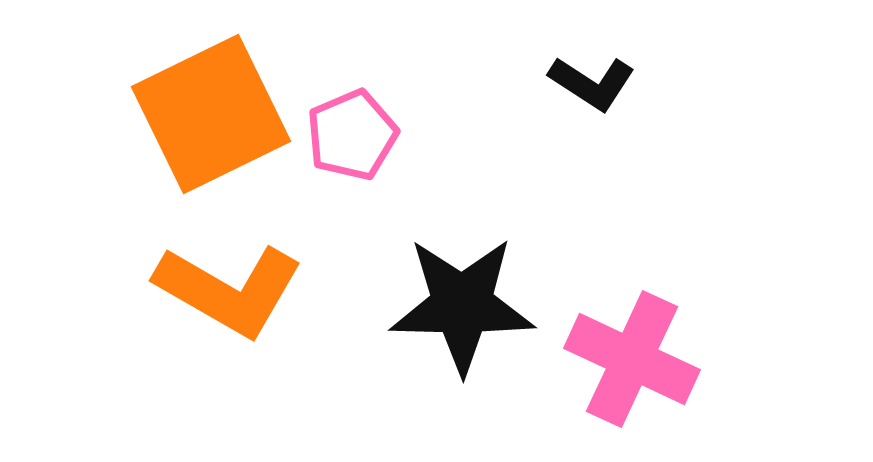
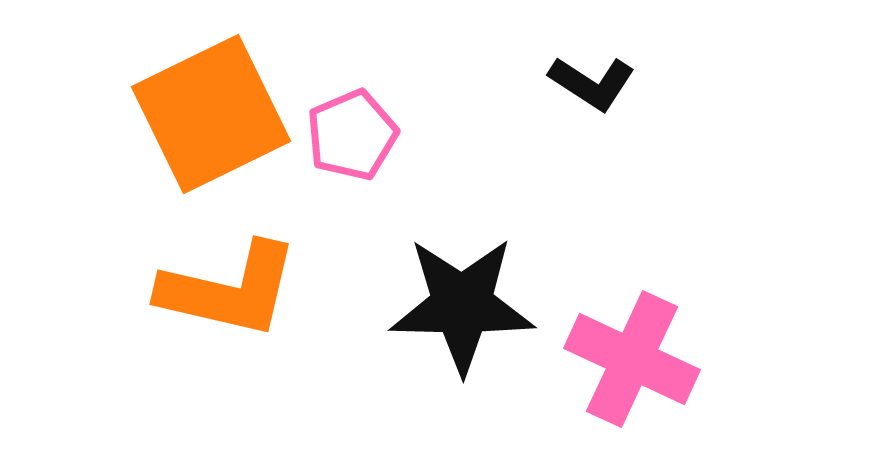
orange L-shape: rotated 17 degrees counterclockwise
